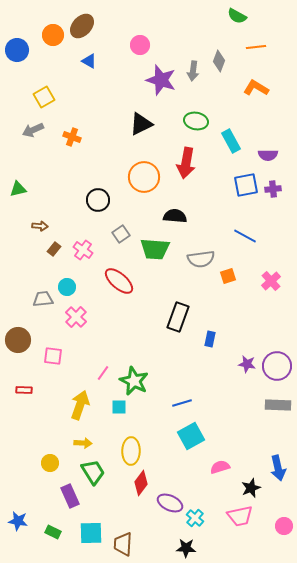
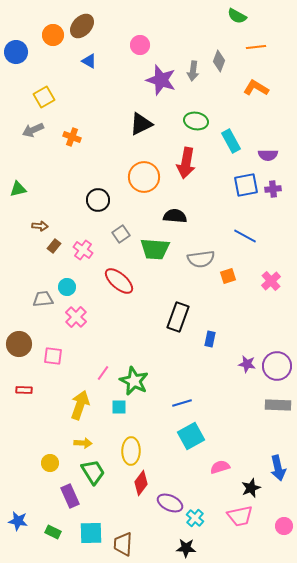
blue circle at (17, 50): moved 1 px left, 2 px down
brown rectangle at (54, 249): moved 3 px up
brown circle at (18, 340): moved 1 px right, 4 px down
